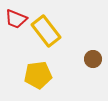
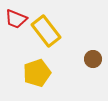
yellow pentagon: moved 1 px left, 2 px up; rotated 12 degrees counterclockwise
